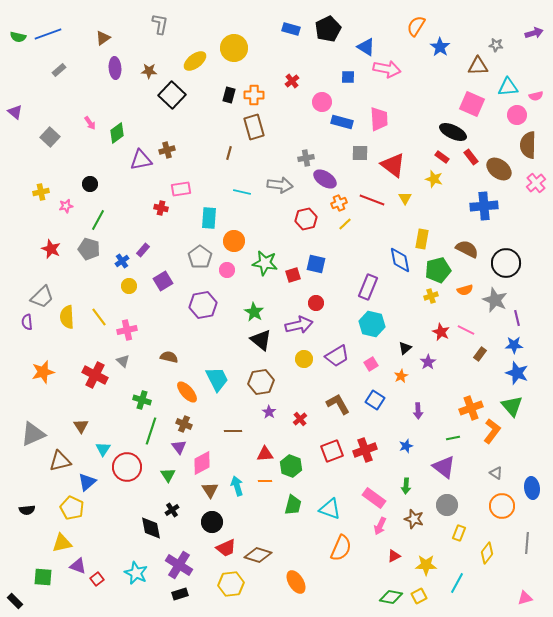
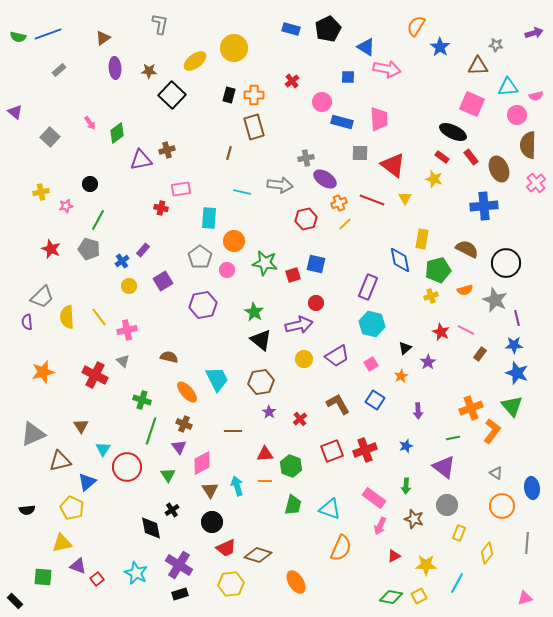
brown ellipse at (499, 169): rotated 30 degrees clockwise
